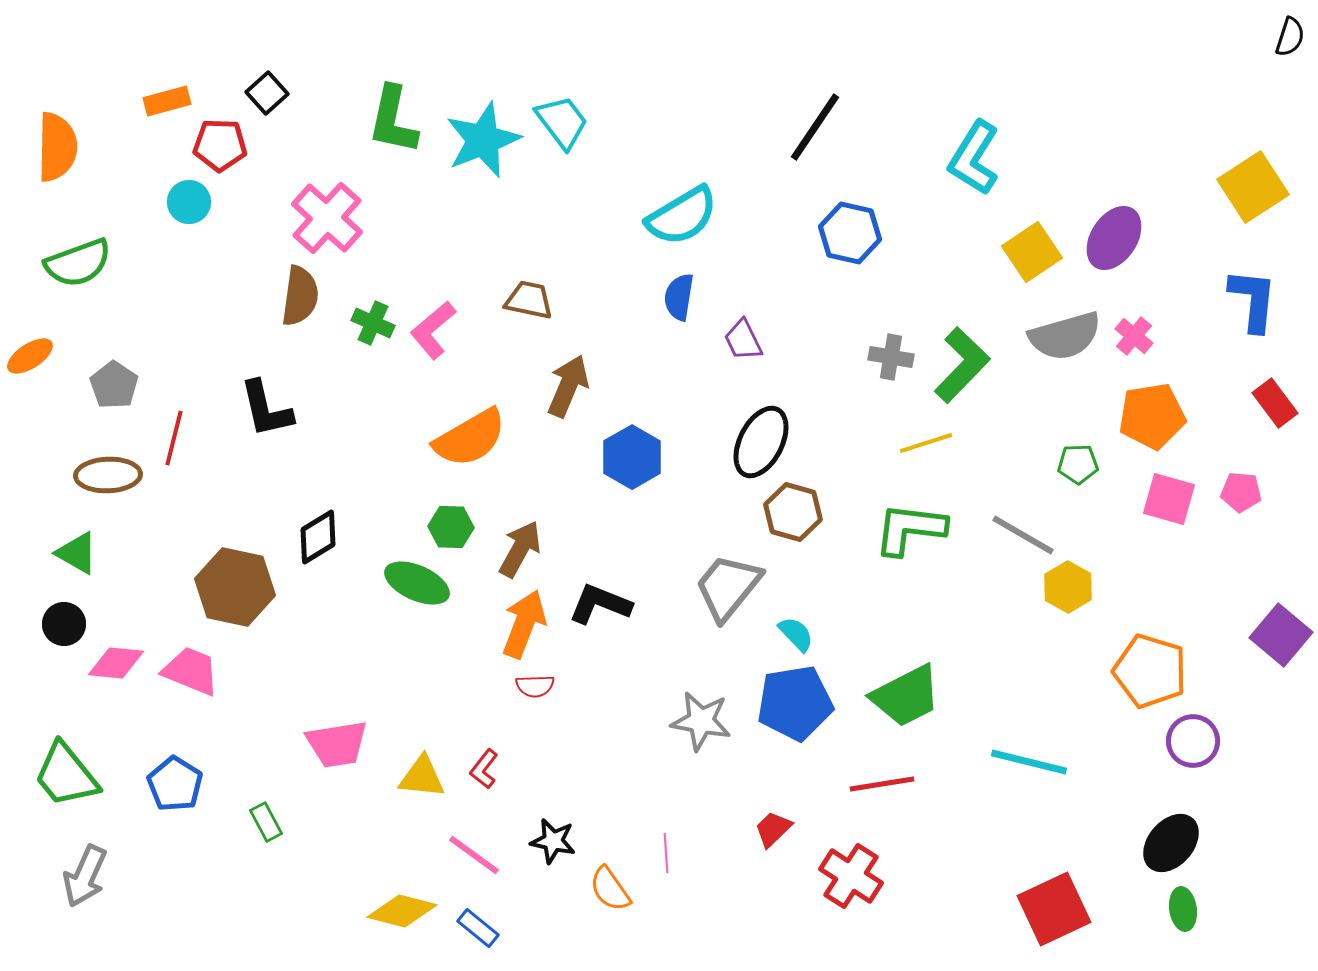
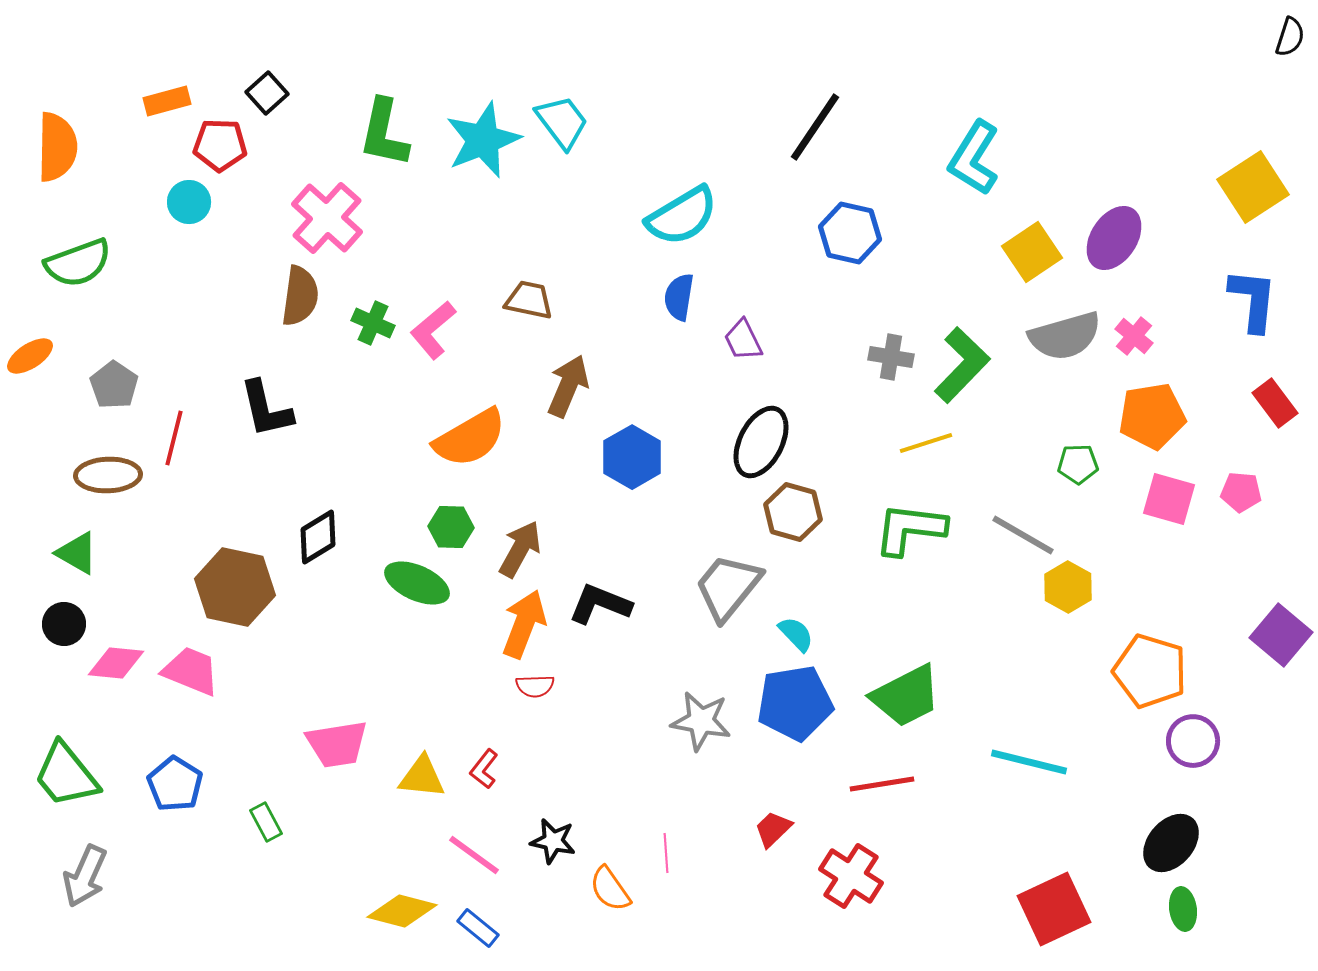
green L-shape at (393, 120): moved 9 px left, 13 px down
